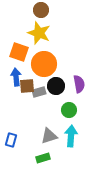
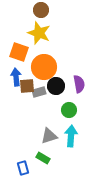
orange circle: moved 3 px down
blue rectangle: moved 12 px right, 28 px down; rotated 32 degrees counterclockwise
green rectangle: rotated 48 degrees clockwise
